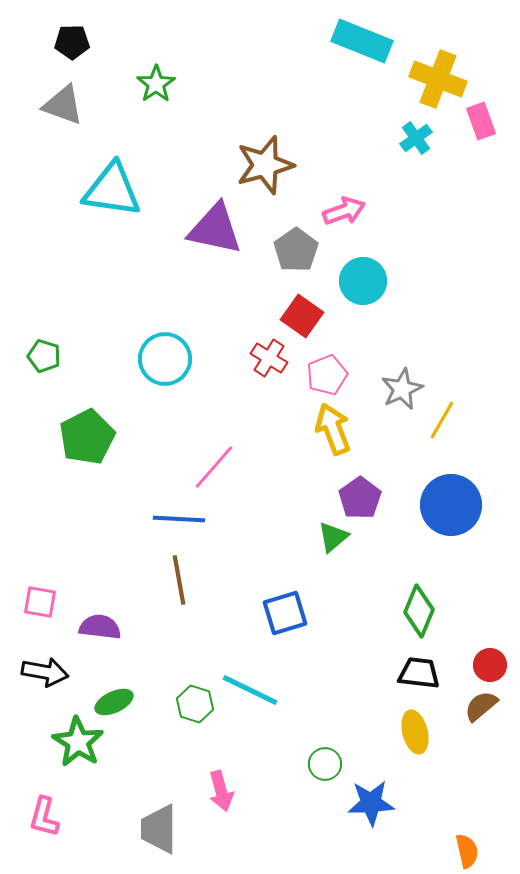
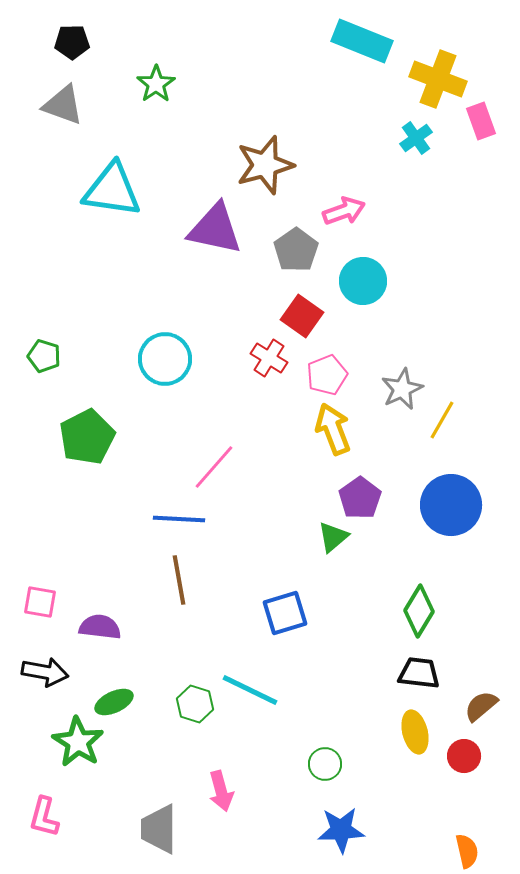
green diamond at (419, 611): rotated 9 degrees clockwise
red circle at (490, 665): moved 26 px left, 91 px down
blue star at (371, 803): moved 30 px left, 27 px down
